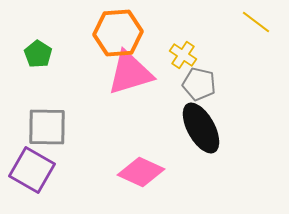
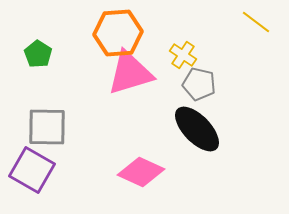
black ellipse: moved 4 px left, 1 px down; rotated 15 degrees counterclockwise
